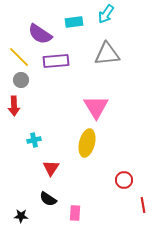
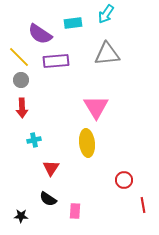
cyan rectangle: moved 1 px left, 1 px down
red arrow: moved 8 px right, 2 px down
yellow ellipse: rotated 20 degrees counterclockwise
pink rectangle: moved 2 px up
